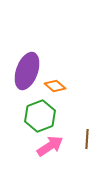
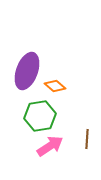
green hexagon: rotated 12 degrees clockwise
